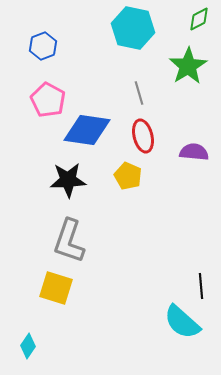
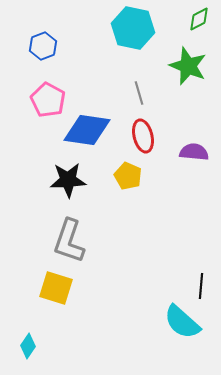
green star: rotated 18 degrees counterclockwise
black line: rotated 10 degrees clockwise
